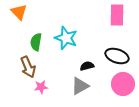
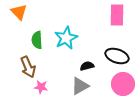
cyan star: rotated 25 degrees clockwise
green semicircle: moved 1 px right, 2 px up; rotated 12 degrees counterclockwise
pink star: rotated 16 degrees clockwise
